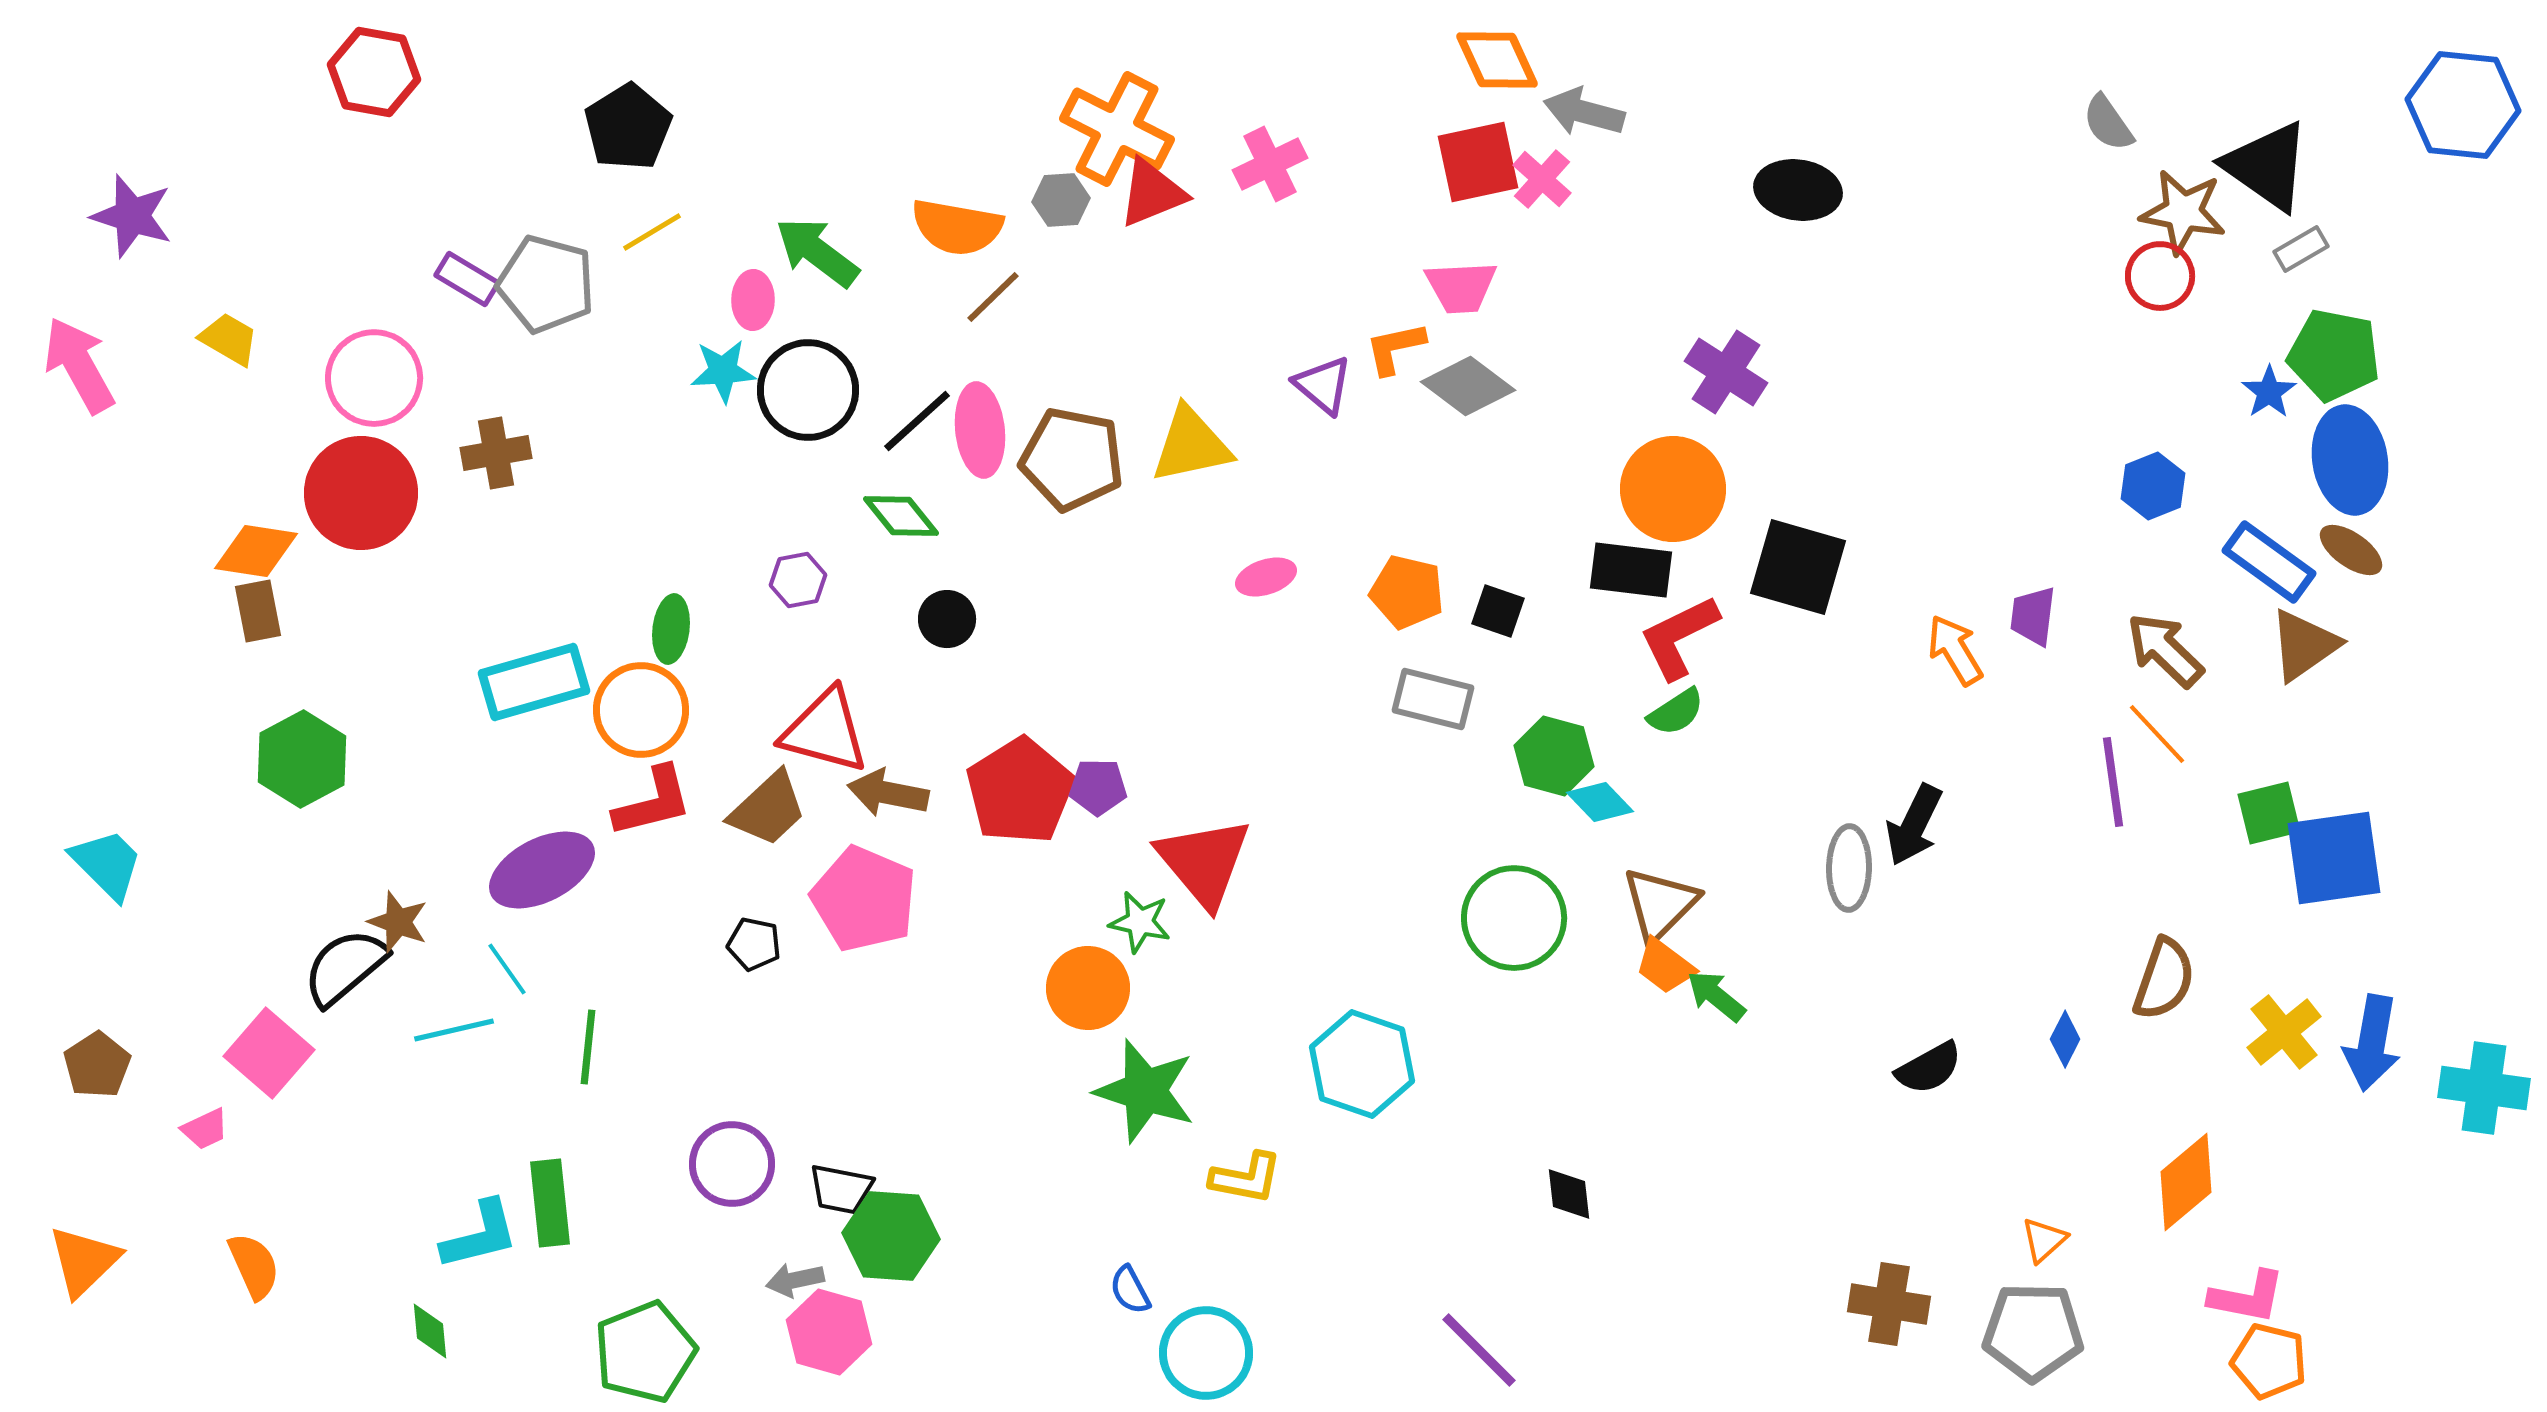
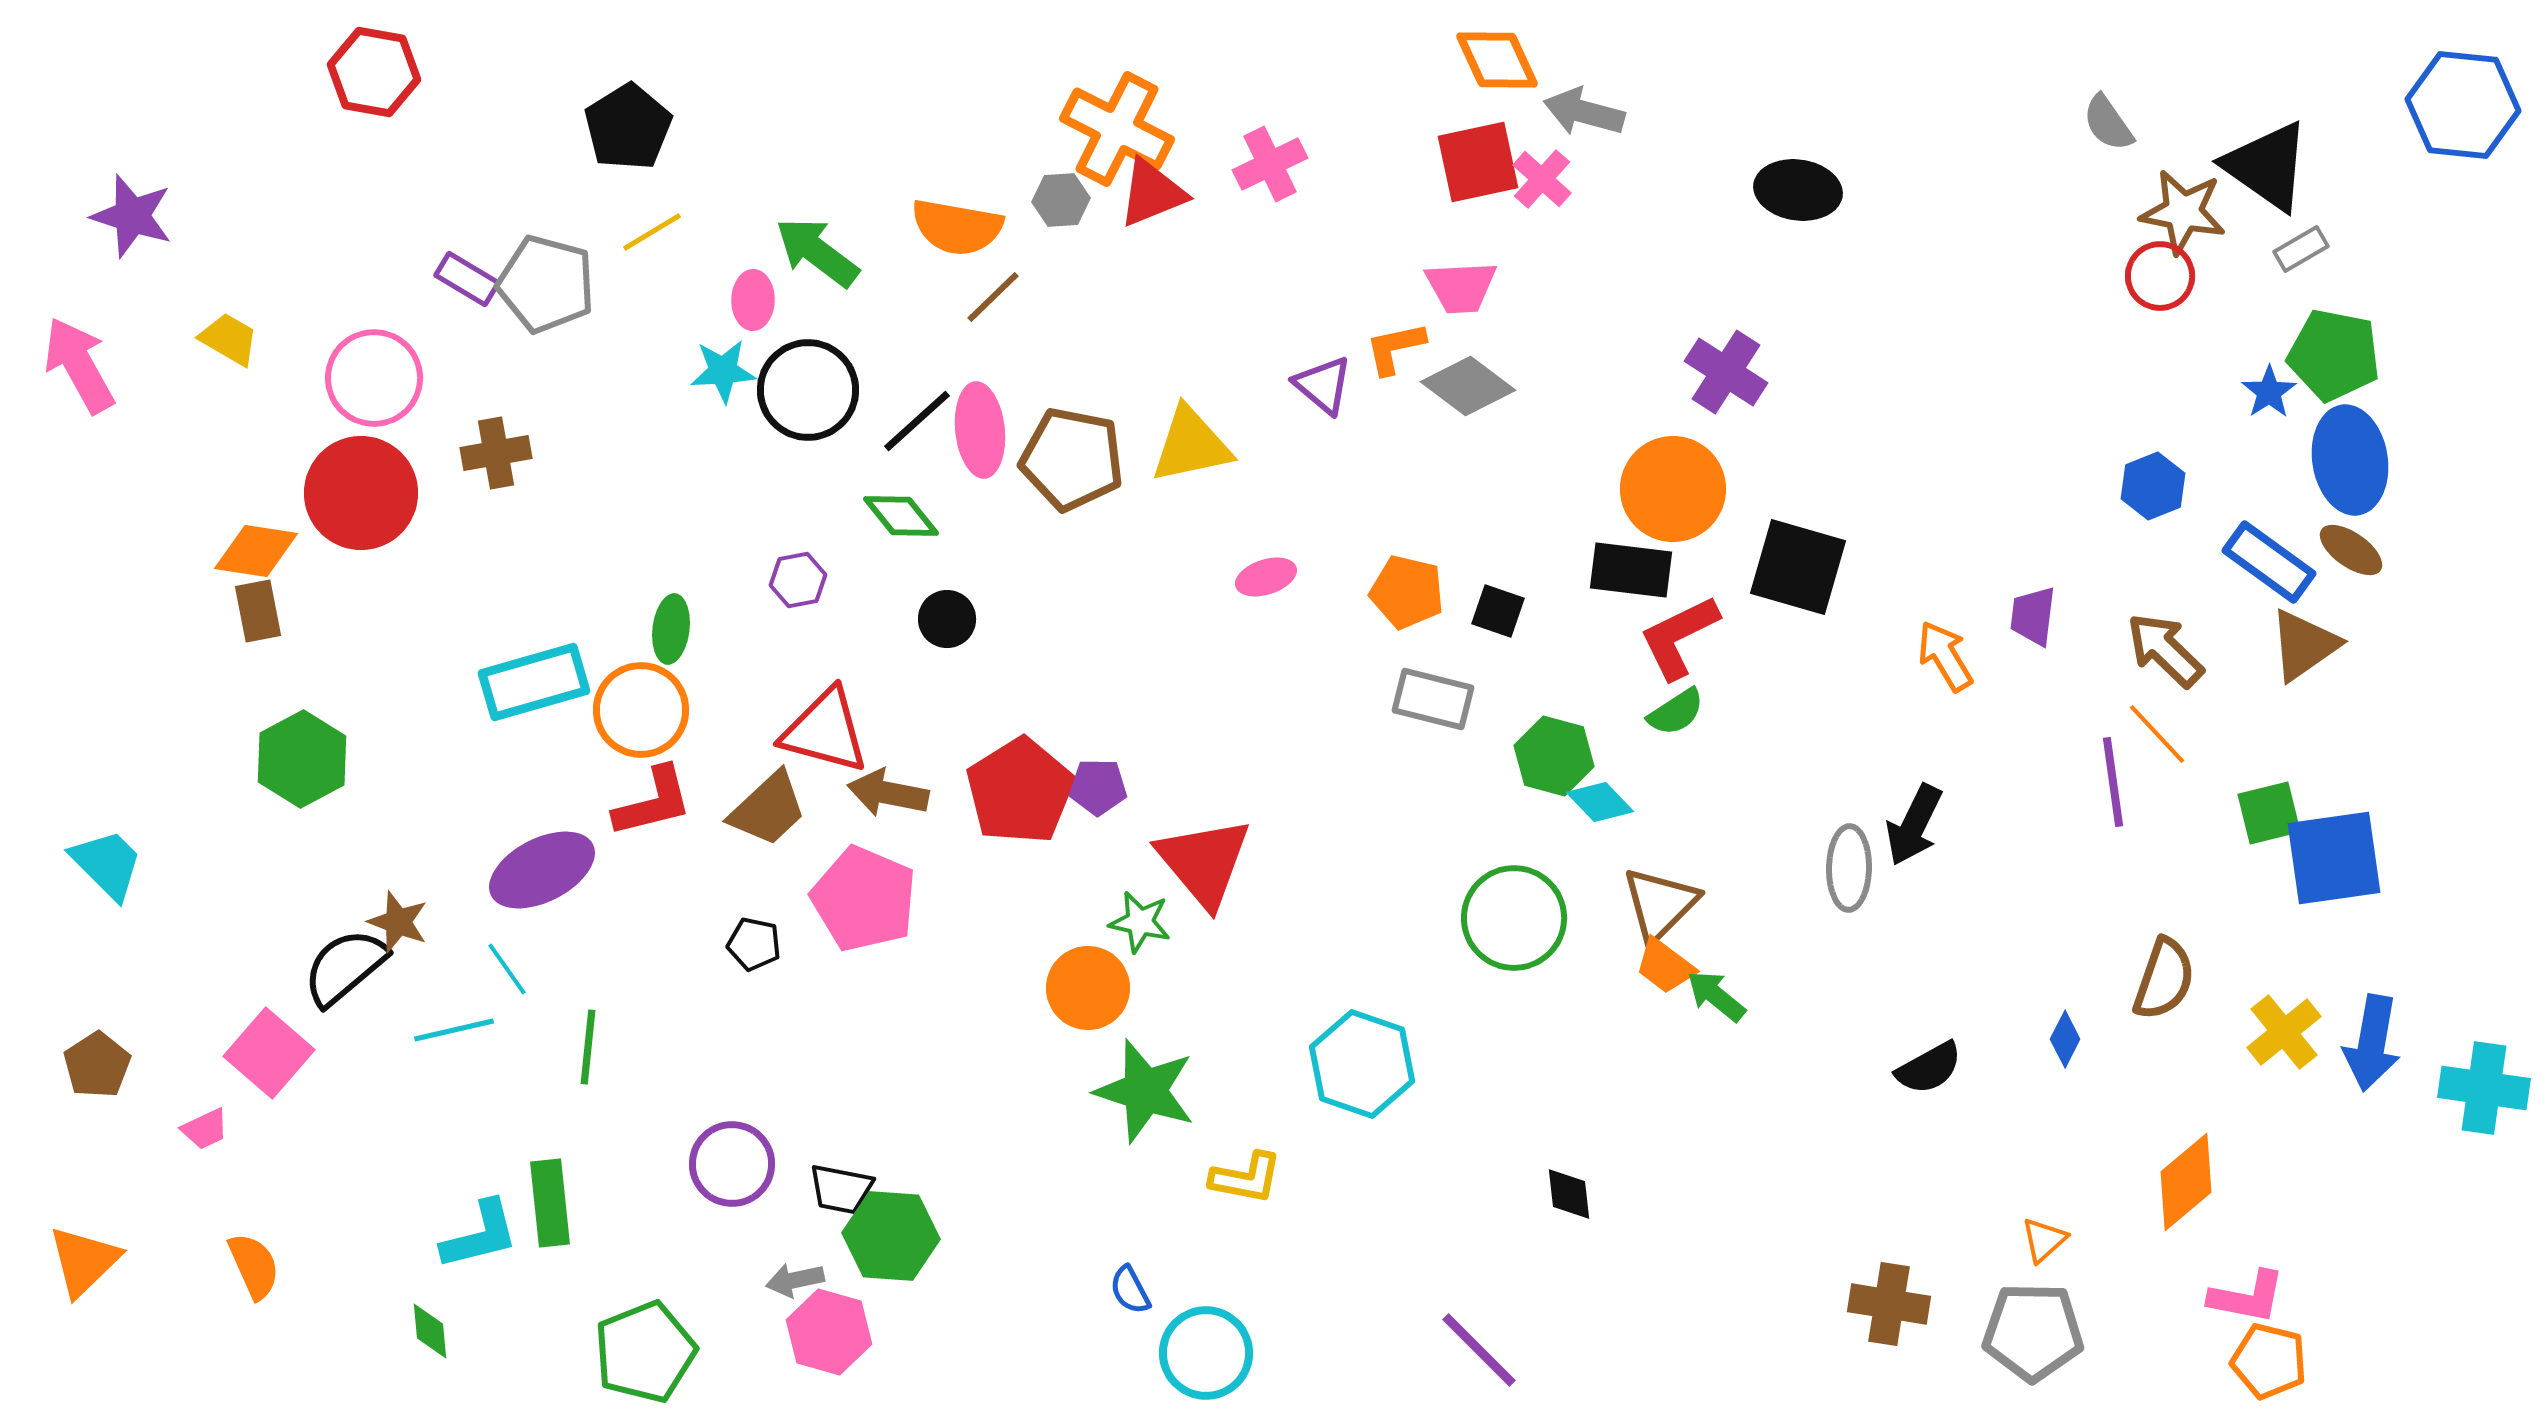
orange arrow at (1955, 650): moved 10 px left, 6 px down
